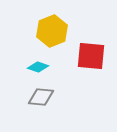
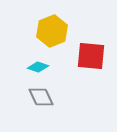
gray diamond: rotated 60 degrees clockwise
